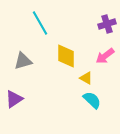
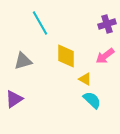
yellow triangle: moved 1 px left, 1 px down
